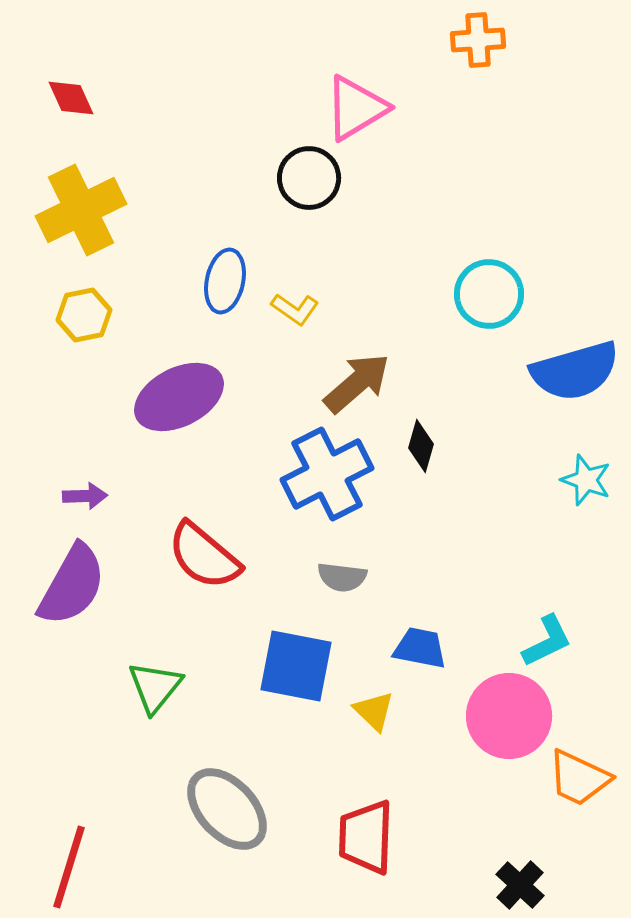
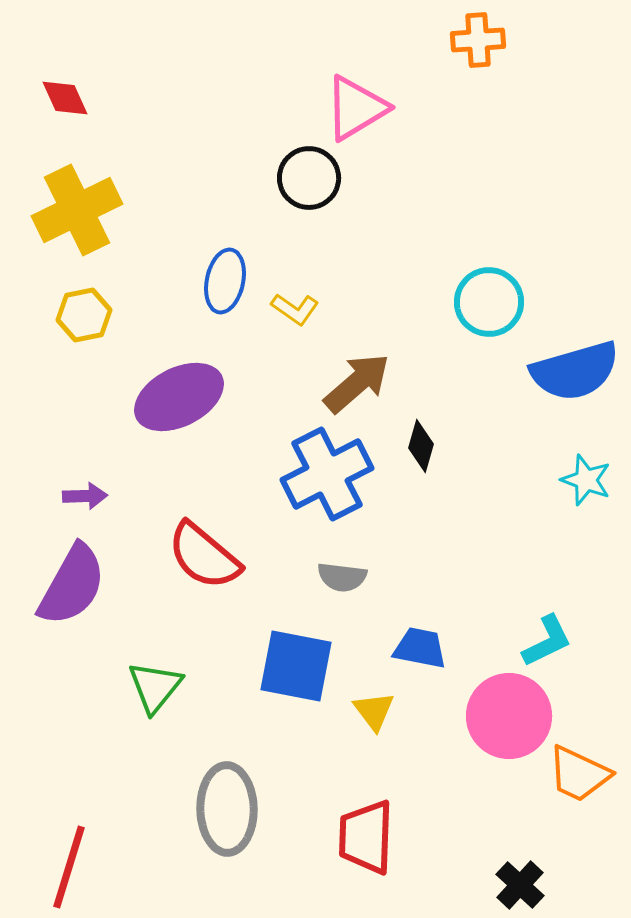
red diamond: moved 6 px left
yellow cross: moved 4 px left
cyan circle: moved 8 px down
yellow triangle: rotated 9 degrees clockwise
orange trapezoid: moved 4 px up
gray ellipse: rotated 42 degrees clockwise
